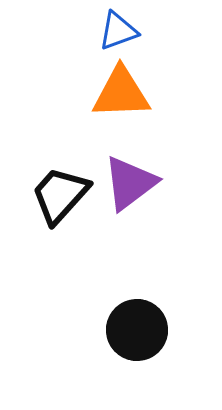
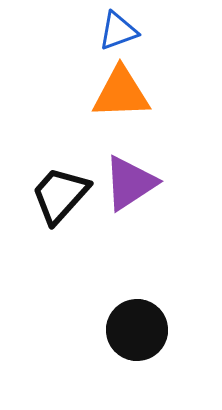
purple triangle: rotated 4 degrees clockwise
